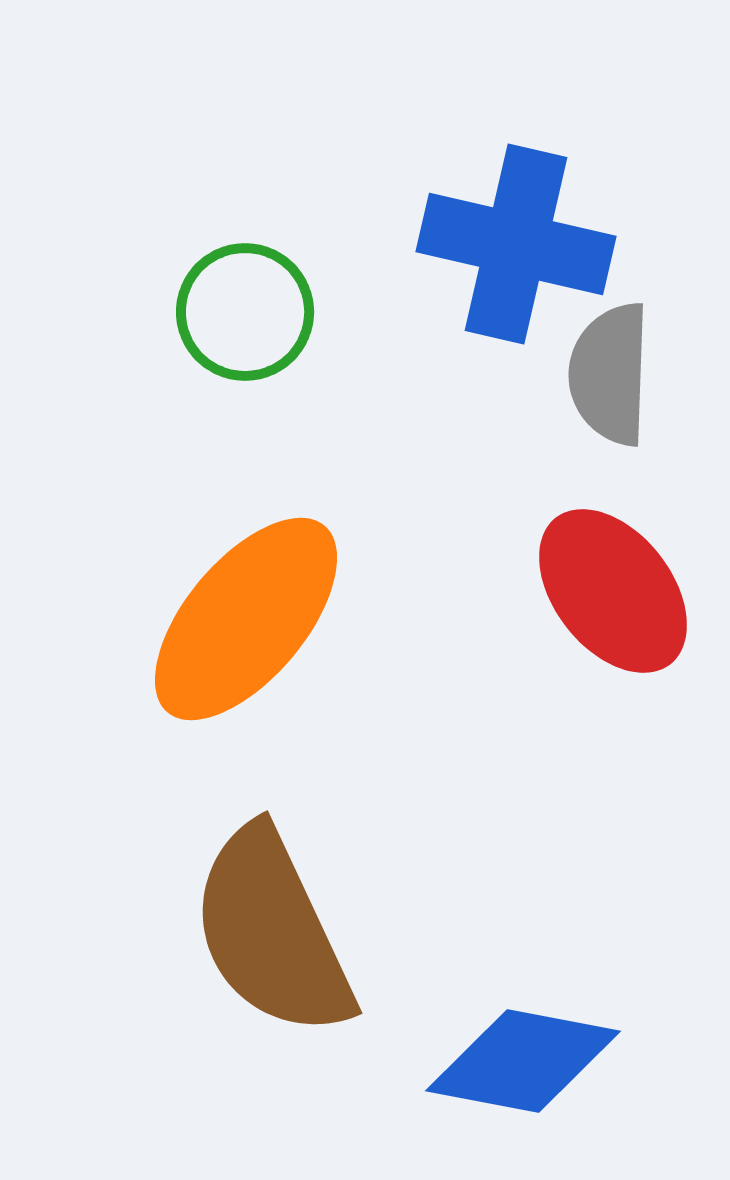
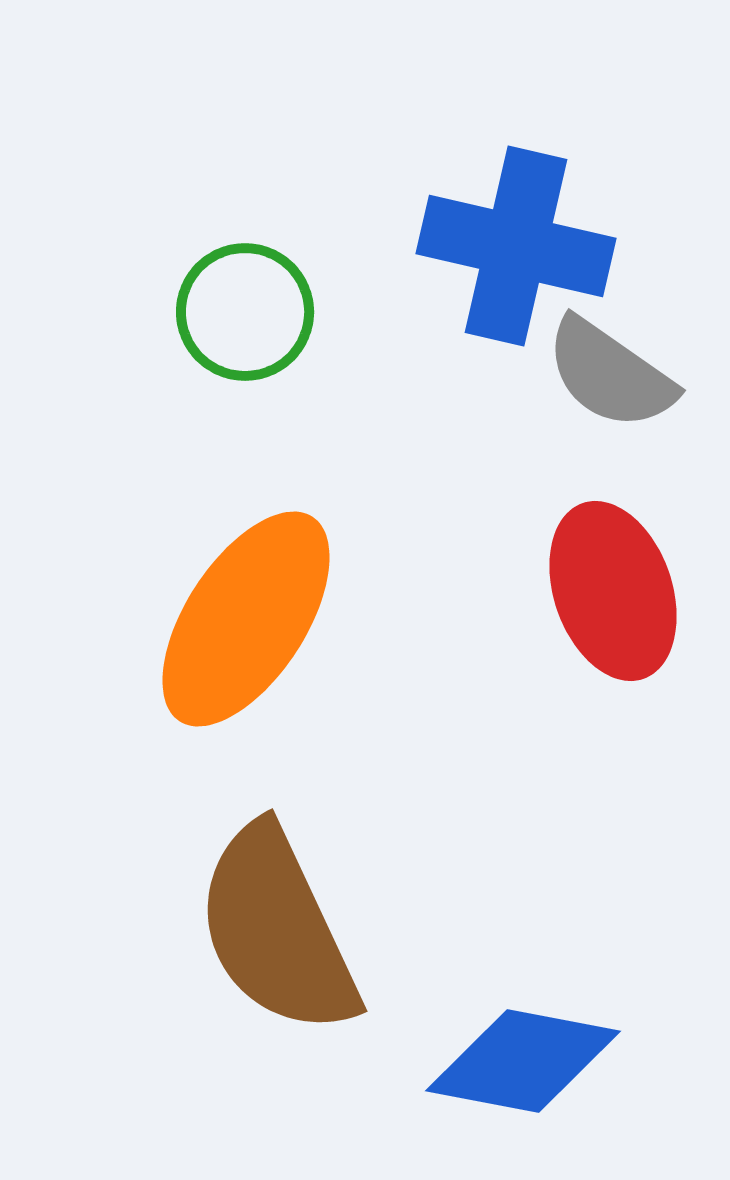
blue cross: moved 2 px down
gray semicircle: rotated 57 degrees counterclockwise
red ellipse: rotated 19 degrees clockwise
orange ellipse: rotated 7 degrees counterclockwise
brown semicircle: moved 5 px right, 2 px up
